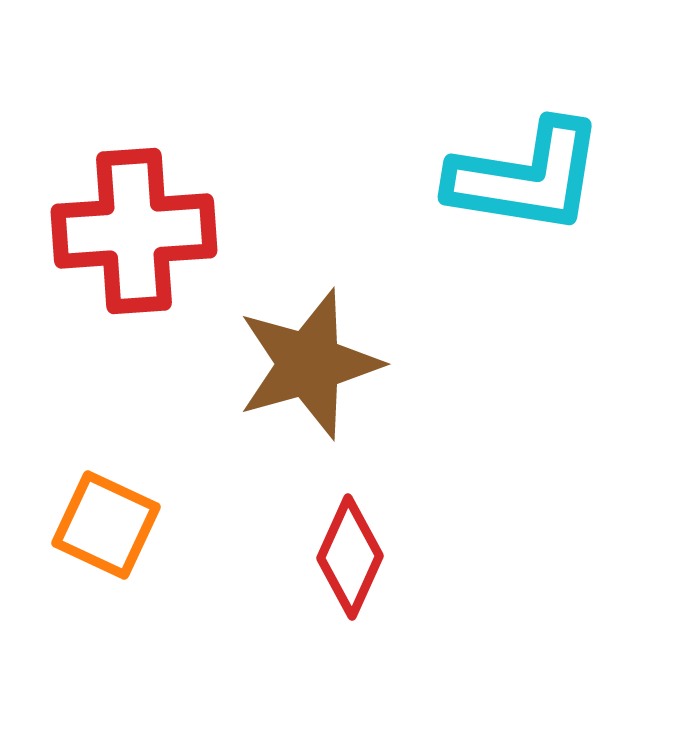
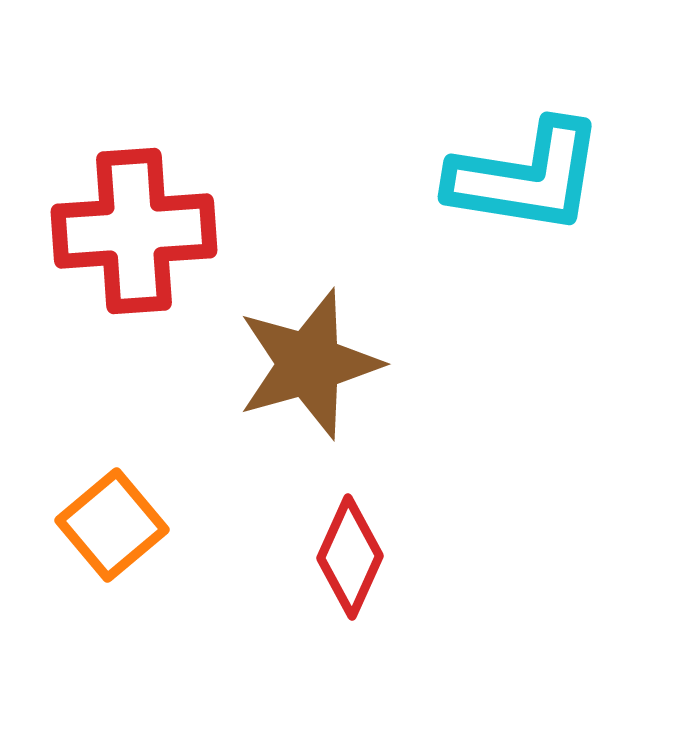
orange square: moved 6 px right; rotated 25 degrees clockwise
